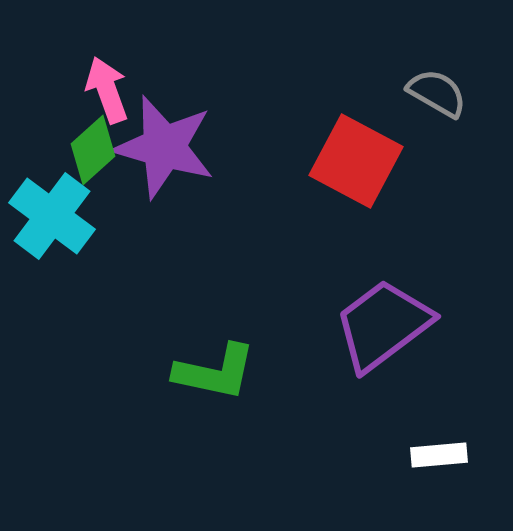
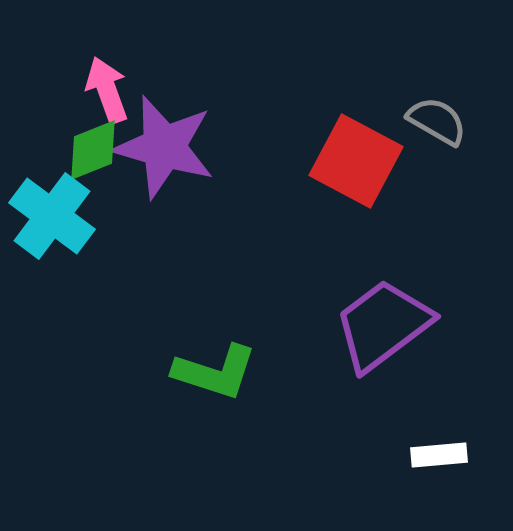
gray semicircle: moved 28 px down
green diamond: rotated 20 degrees clockwise
green L-shape: rotated 6 degrees clockwise
